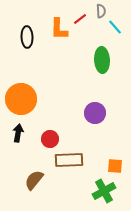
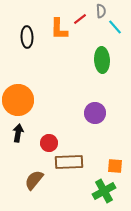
orange circle: moved 3 px left, 1 px down
red circle: moved 1 px left, 4 px down
brown rectangle: moved 2 px down
